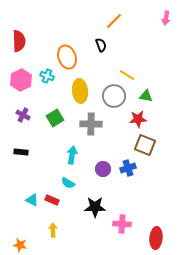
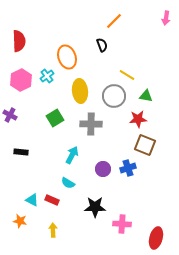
black semicircle: moved 1 px right
cyan cross: rotated 32 degrees clockwise
purple cross: moved 13 px left
cyan arrow: rotated 18 degrees clockwise
red ellipse: rotated 10 degrees clockwise
orange star: moved 24 px up
